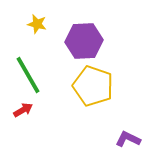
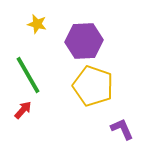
red arrow: rotated 18 degrees counterclockwise
purple L-shape: moved 6 px left, 10 px up; rotated 40 degrees clockwise
